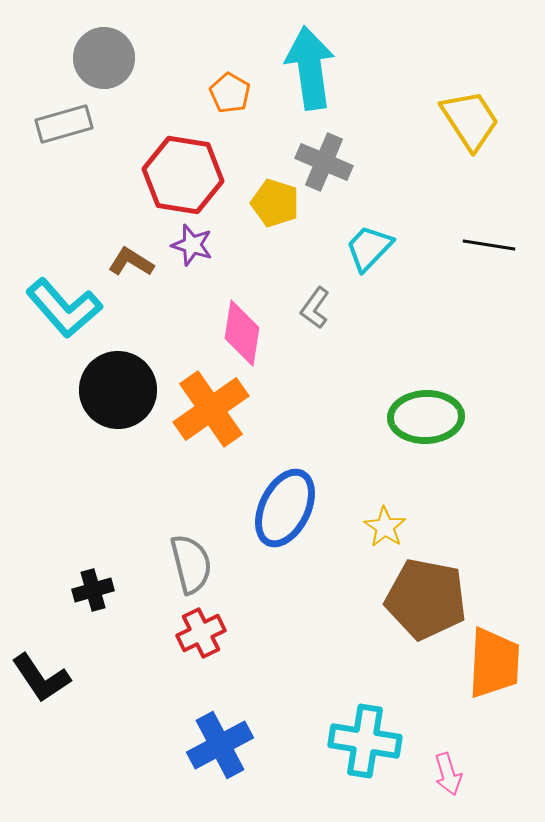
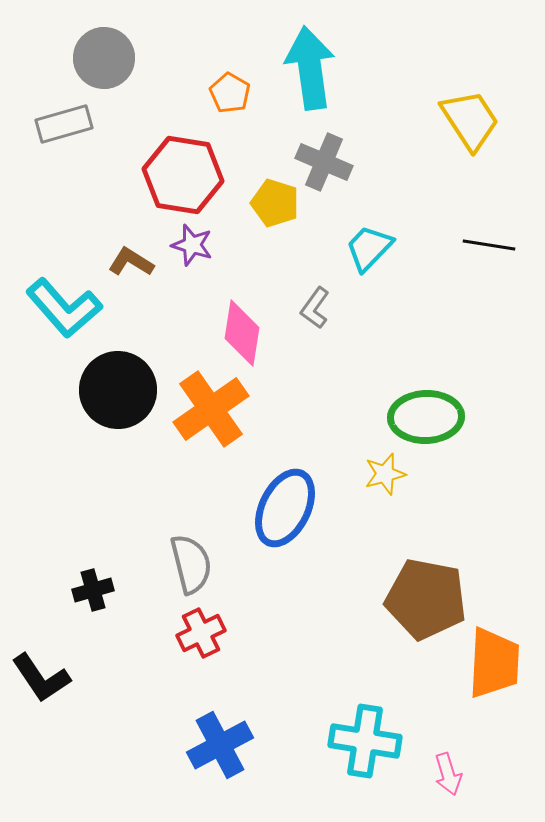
yellow star: moved 53 px up; rotated 24 degrees clockwise
